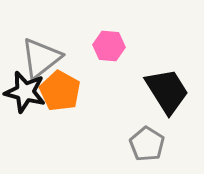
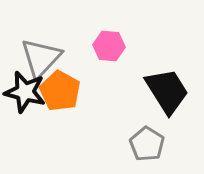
gray triangle: rotated 9 degrees counterclockwise
